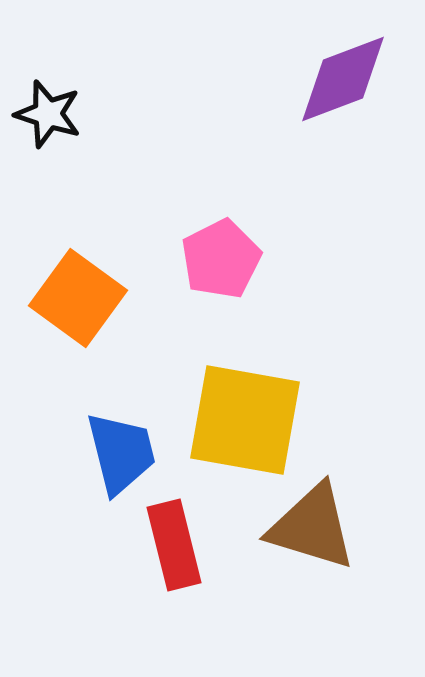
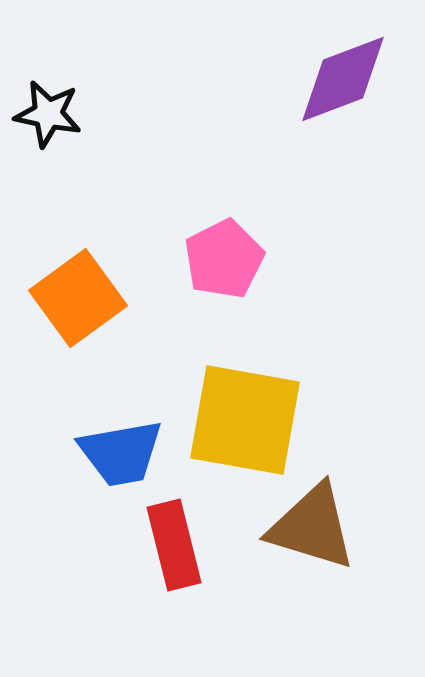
black star: rotated 6 degrees counterclockwise
pink pentagon: moved 3 px right
orange square: rotated 18 degrees clockwise
blue trapezoid: rotated 94 degrees clockwise
